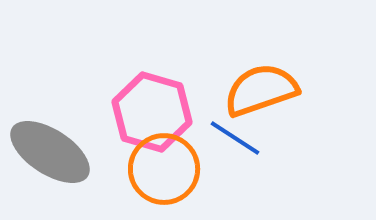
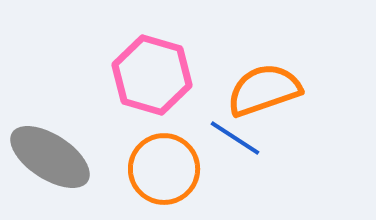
orange semicircle: moved 3 px right
pink hexagon: moved 37 px up
gray ellipse: moved 5 px down
